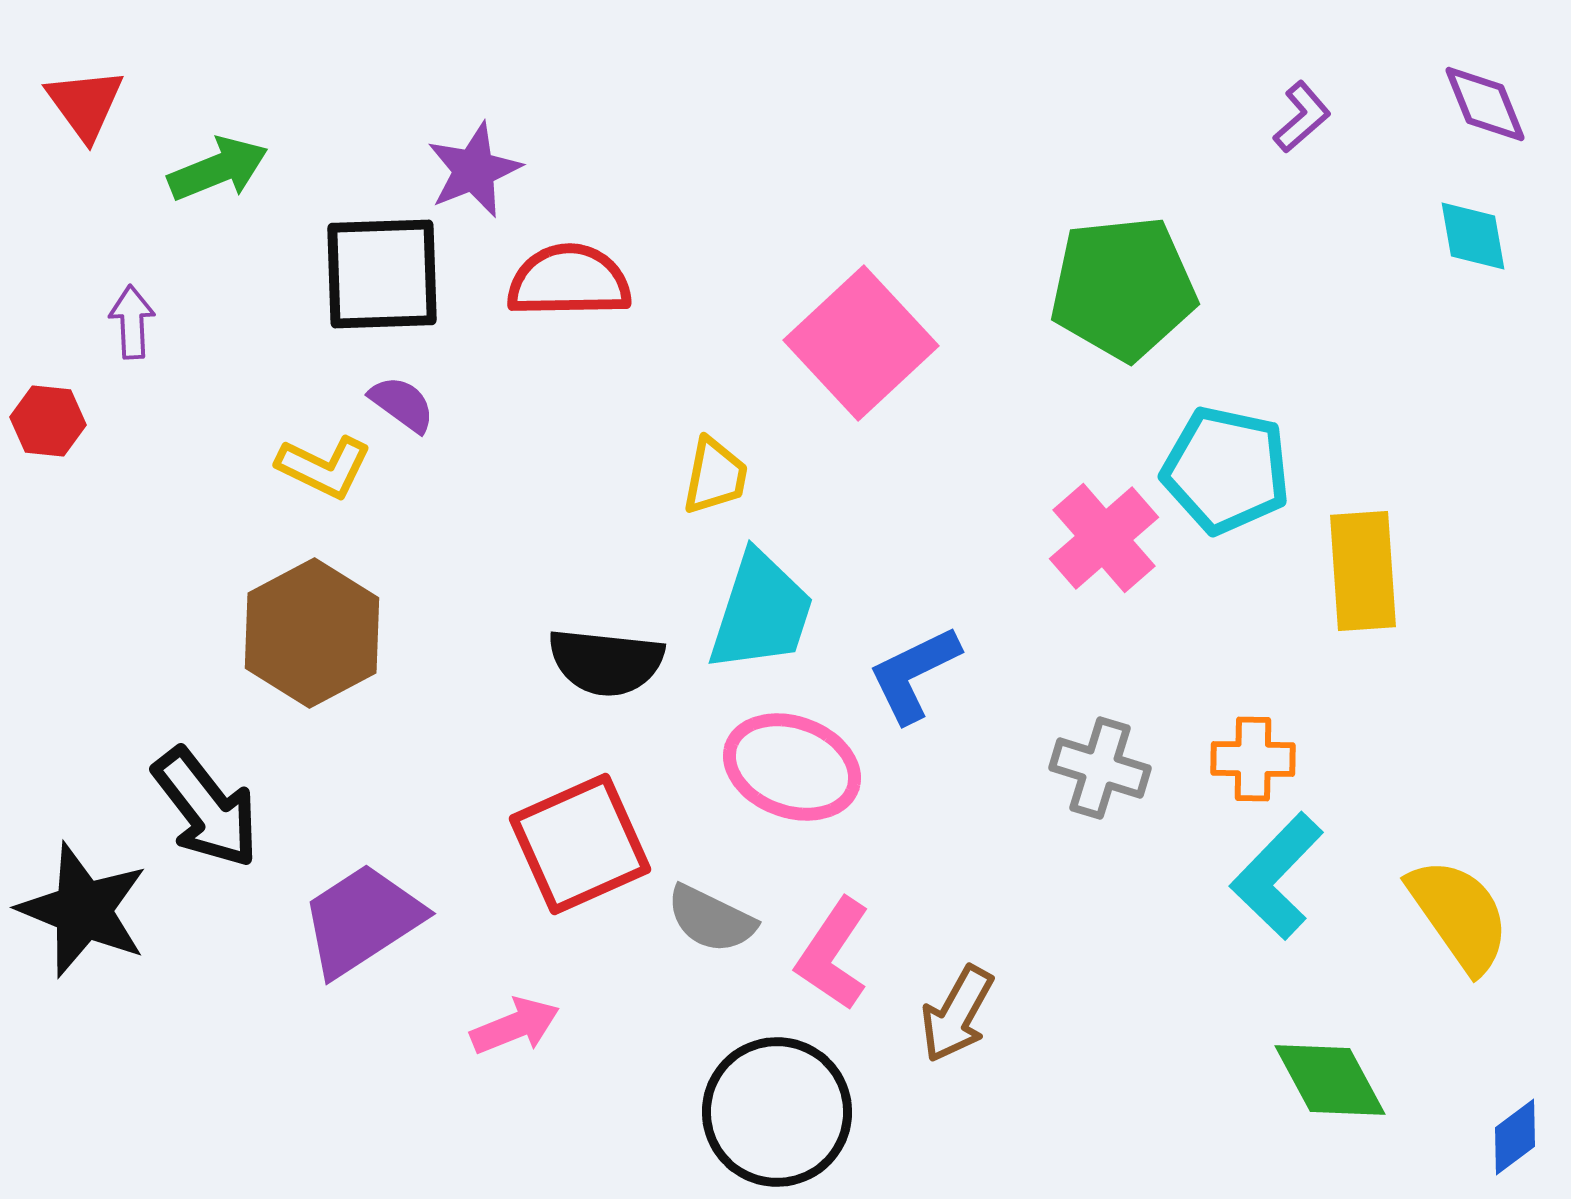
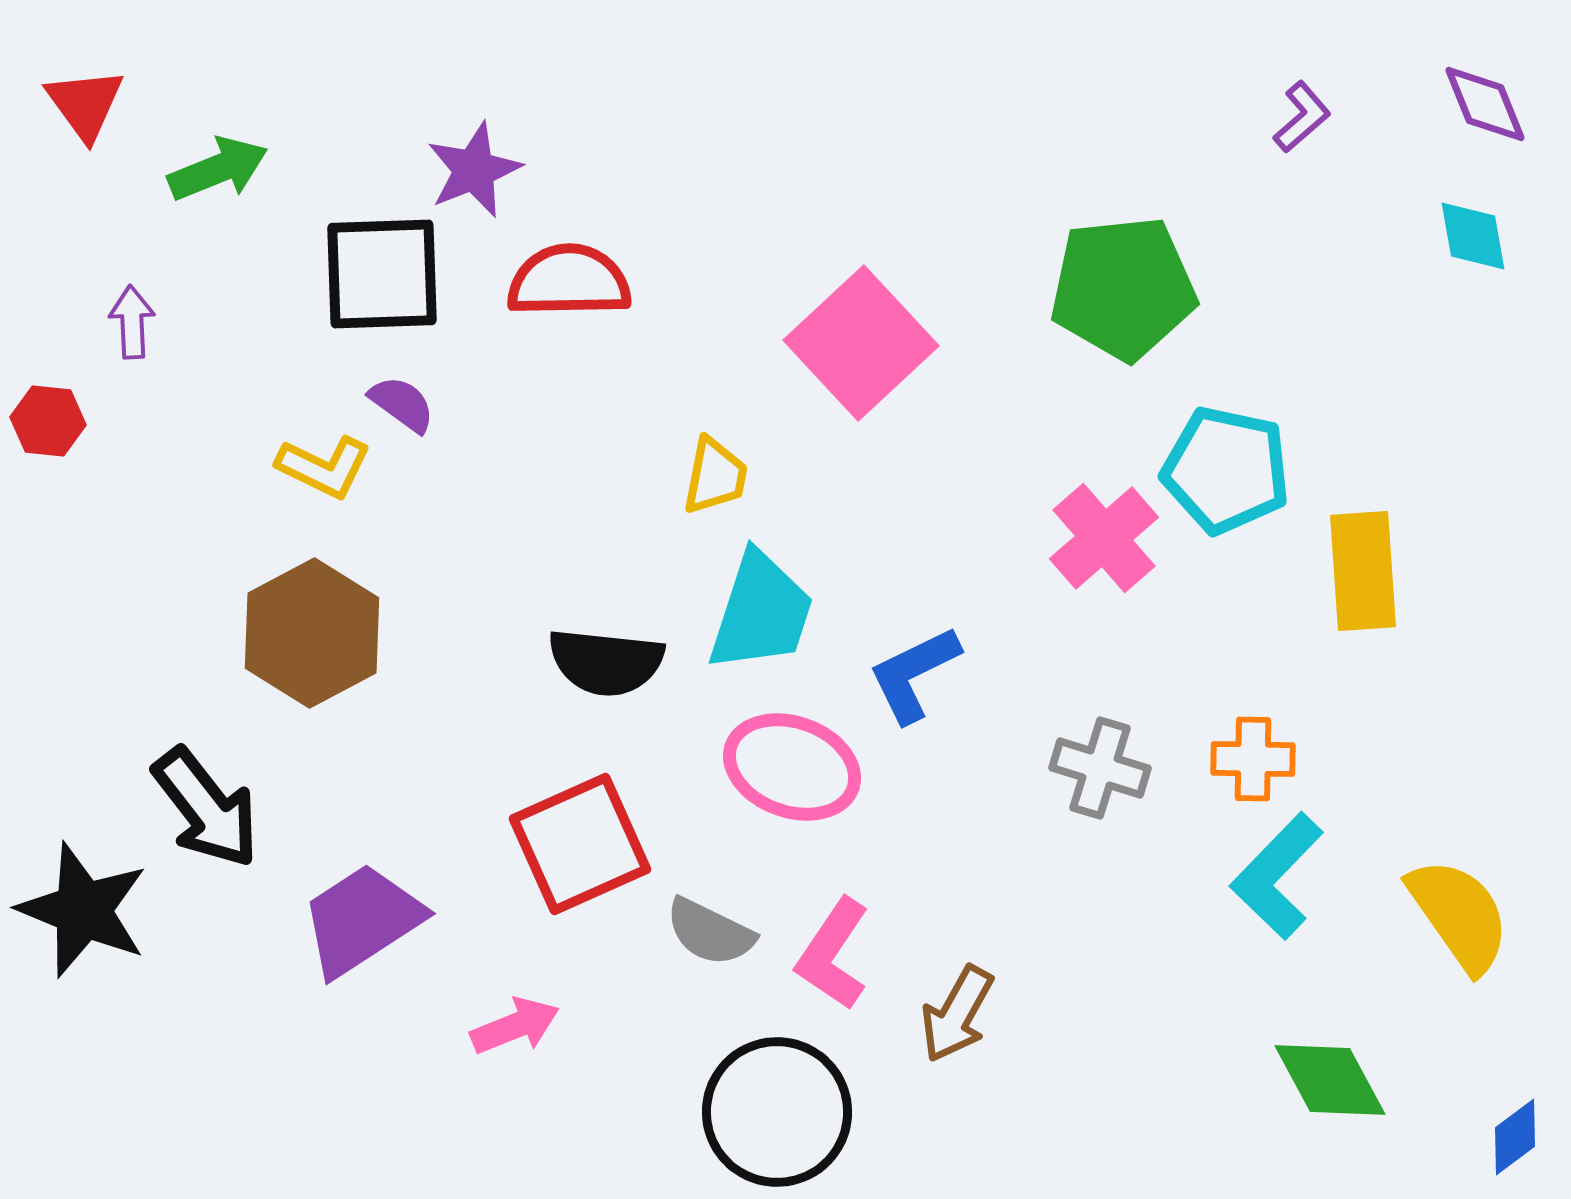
gray semicircle: moved 1 px left, 13 px down
